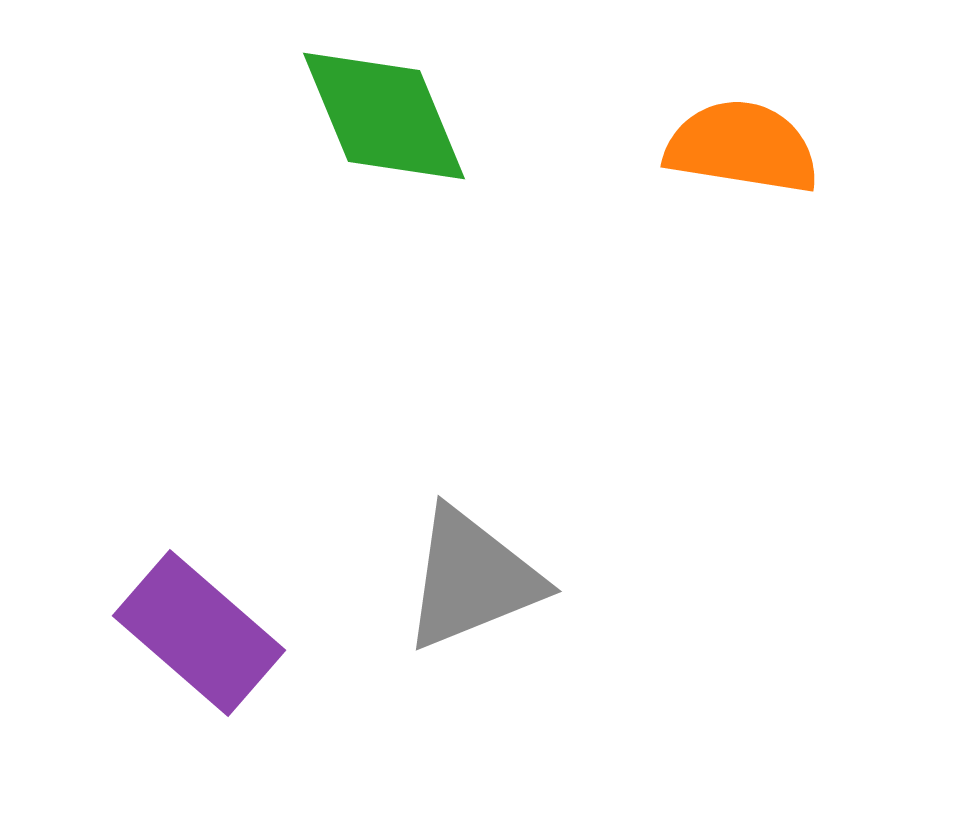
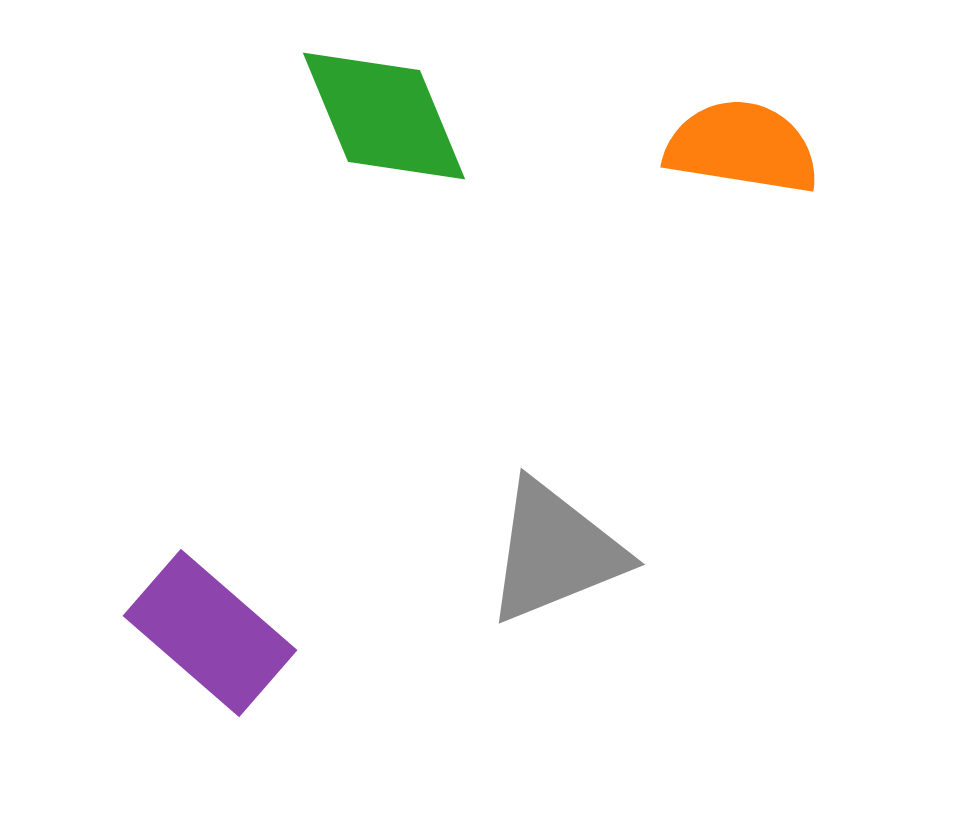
gray triangle: moved 83 px right, 27 px up
purple rectangle: moved 11 px right
